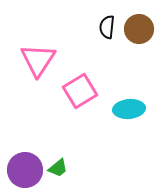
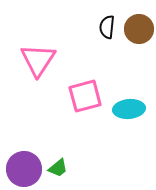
pink square: moved 5 px right, 5 px down; rotated 16 degrees clockwise
purple circle: moved 1 px left, 1 px up
